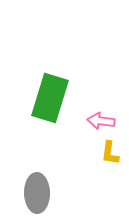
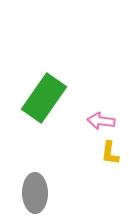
green rectangle: moved 6 px left; rotated 18 degrees clockwise
gray ellipse: moved 2 px left
